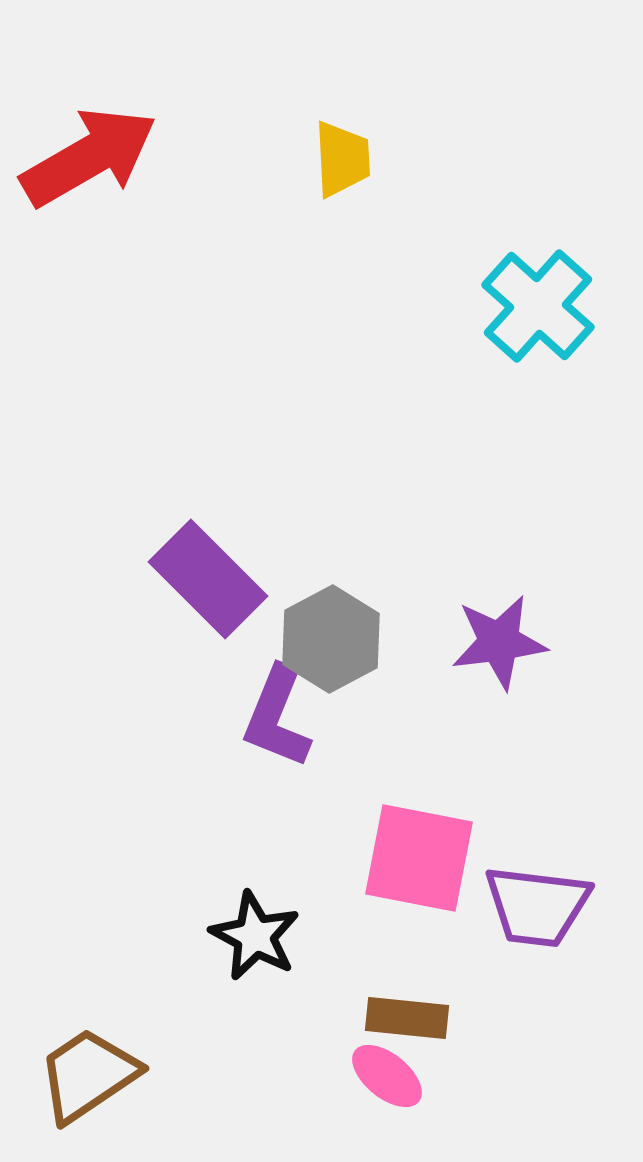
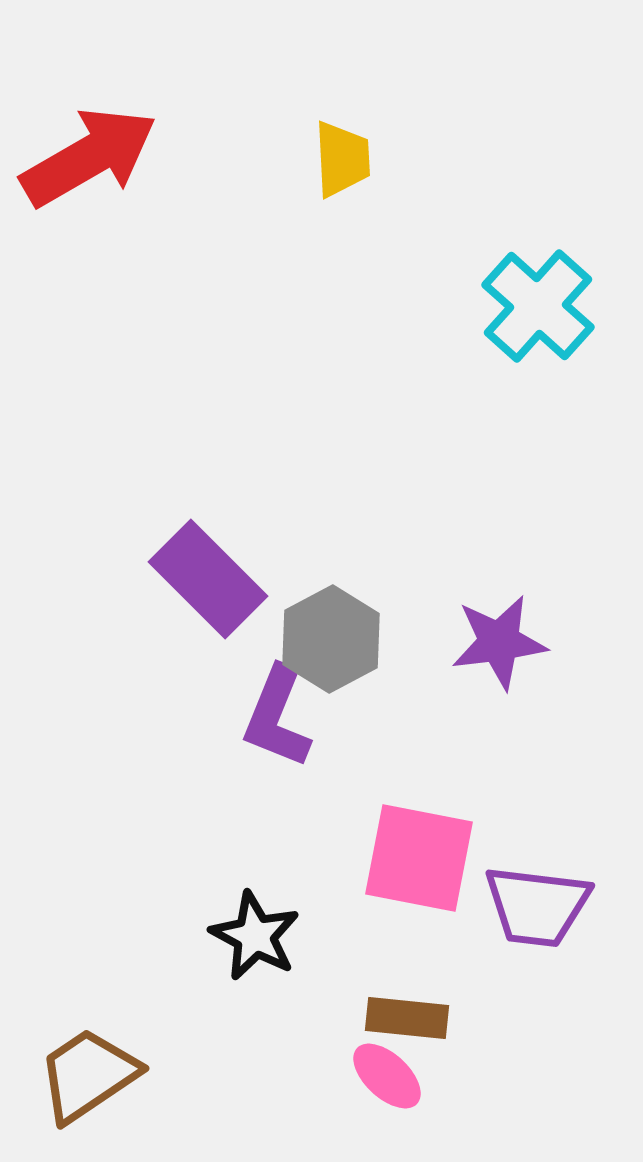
pink ellipse: rotated 4 degrees clockwise
